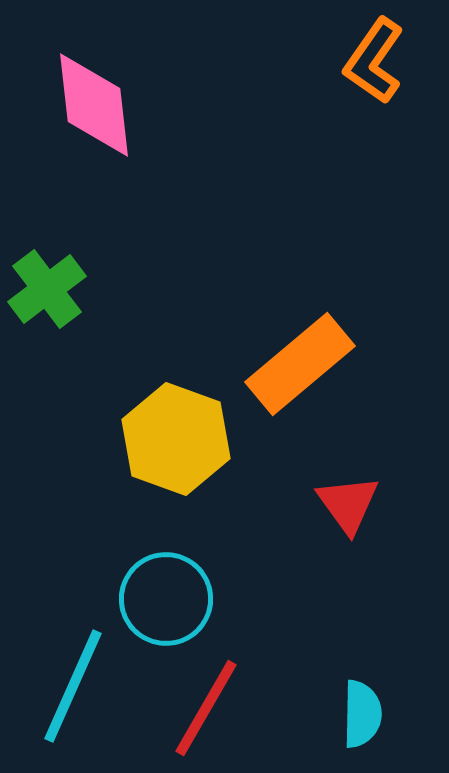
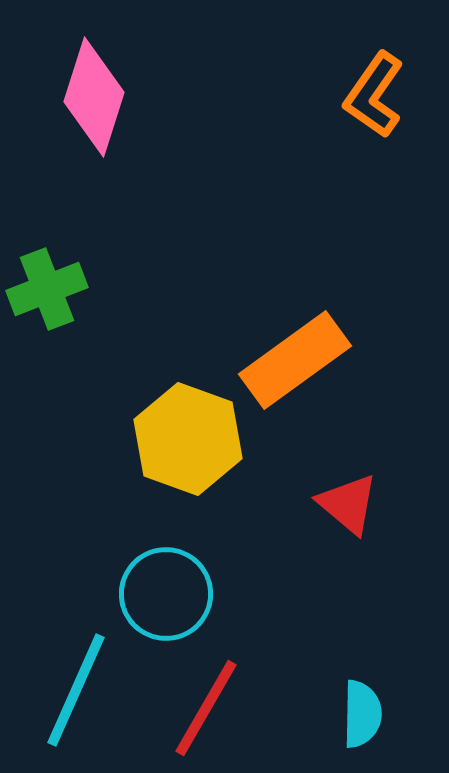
orange L-shape: moved 34 px down
pink diamond: moved 8 px up; rotated 24 degrees clockwise
green cross: rotated 16 degrees clockwise
orange rectangle: moved 5 px left, 4 px up; rotated 4 degrees clockwise
yellow hexagon: moved 12 px right
red triangle: rotated 14 degrees counterclockwise
cyan circle: moved 5 px up
cyan line: moved 3 px right, 4 px down
